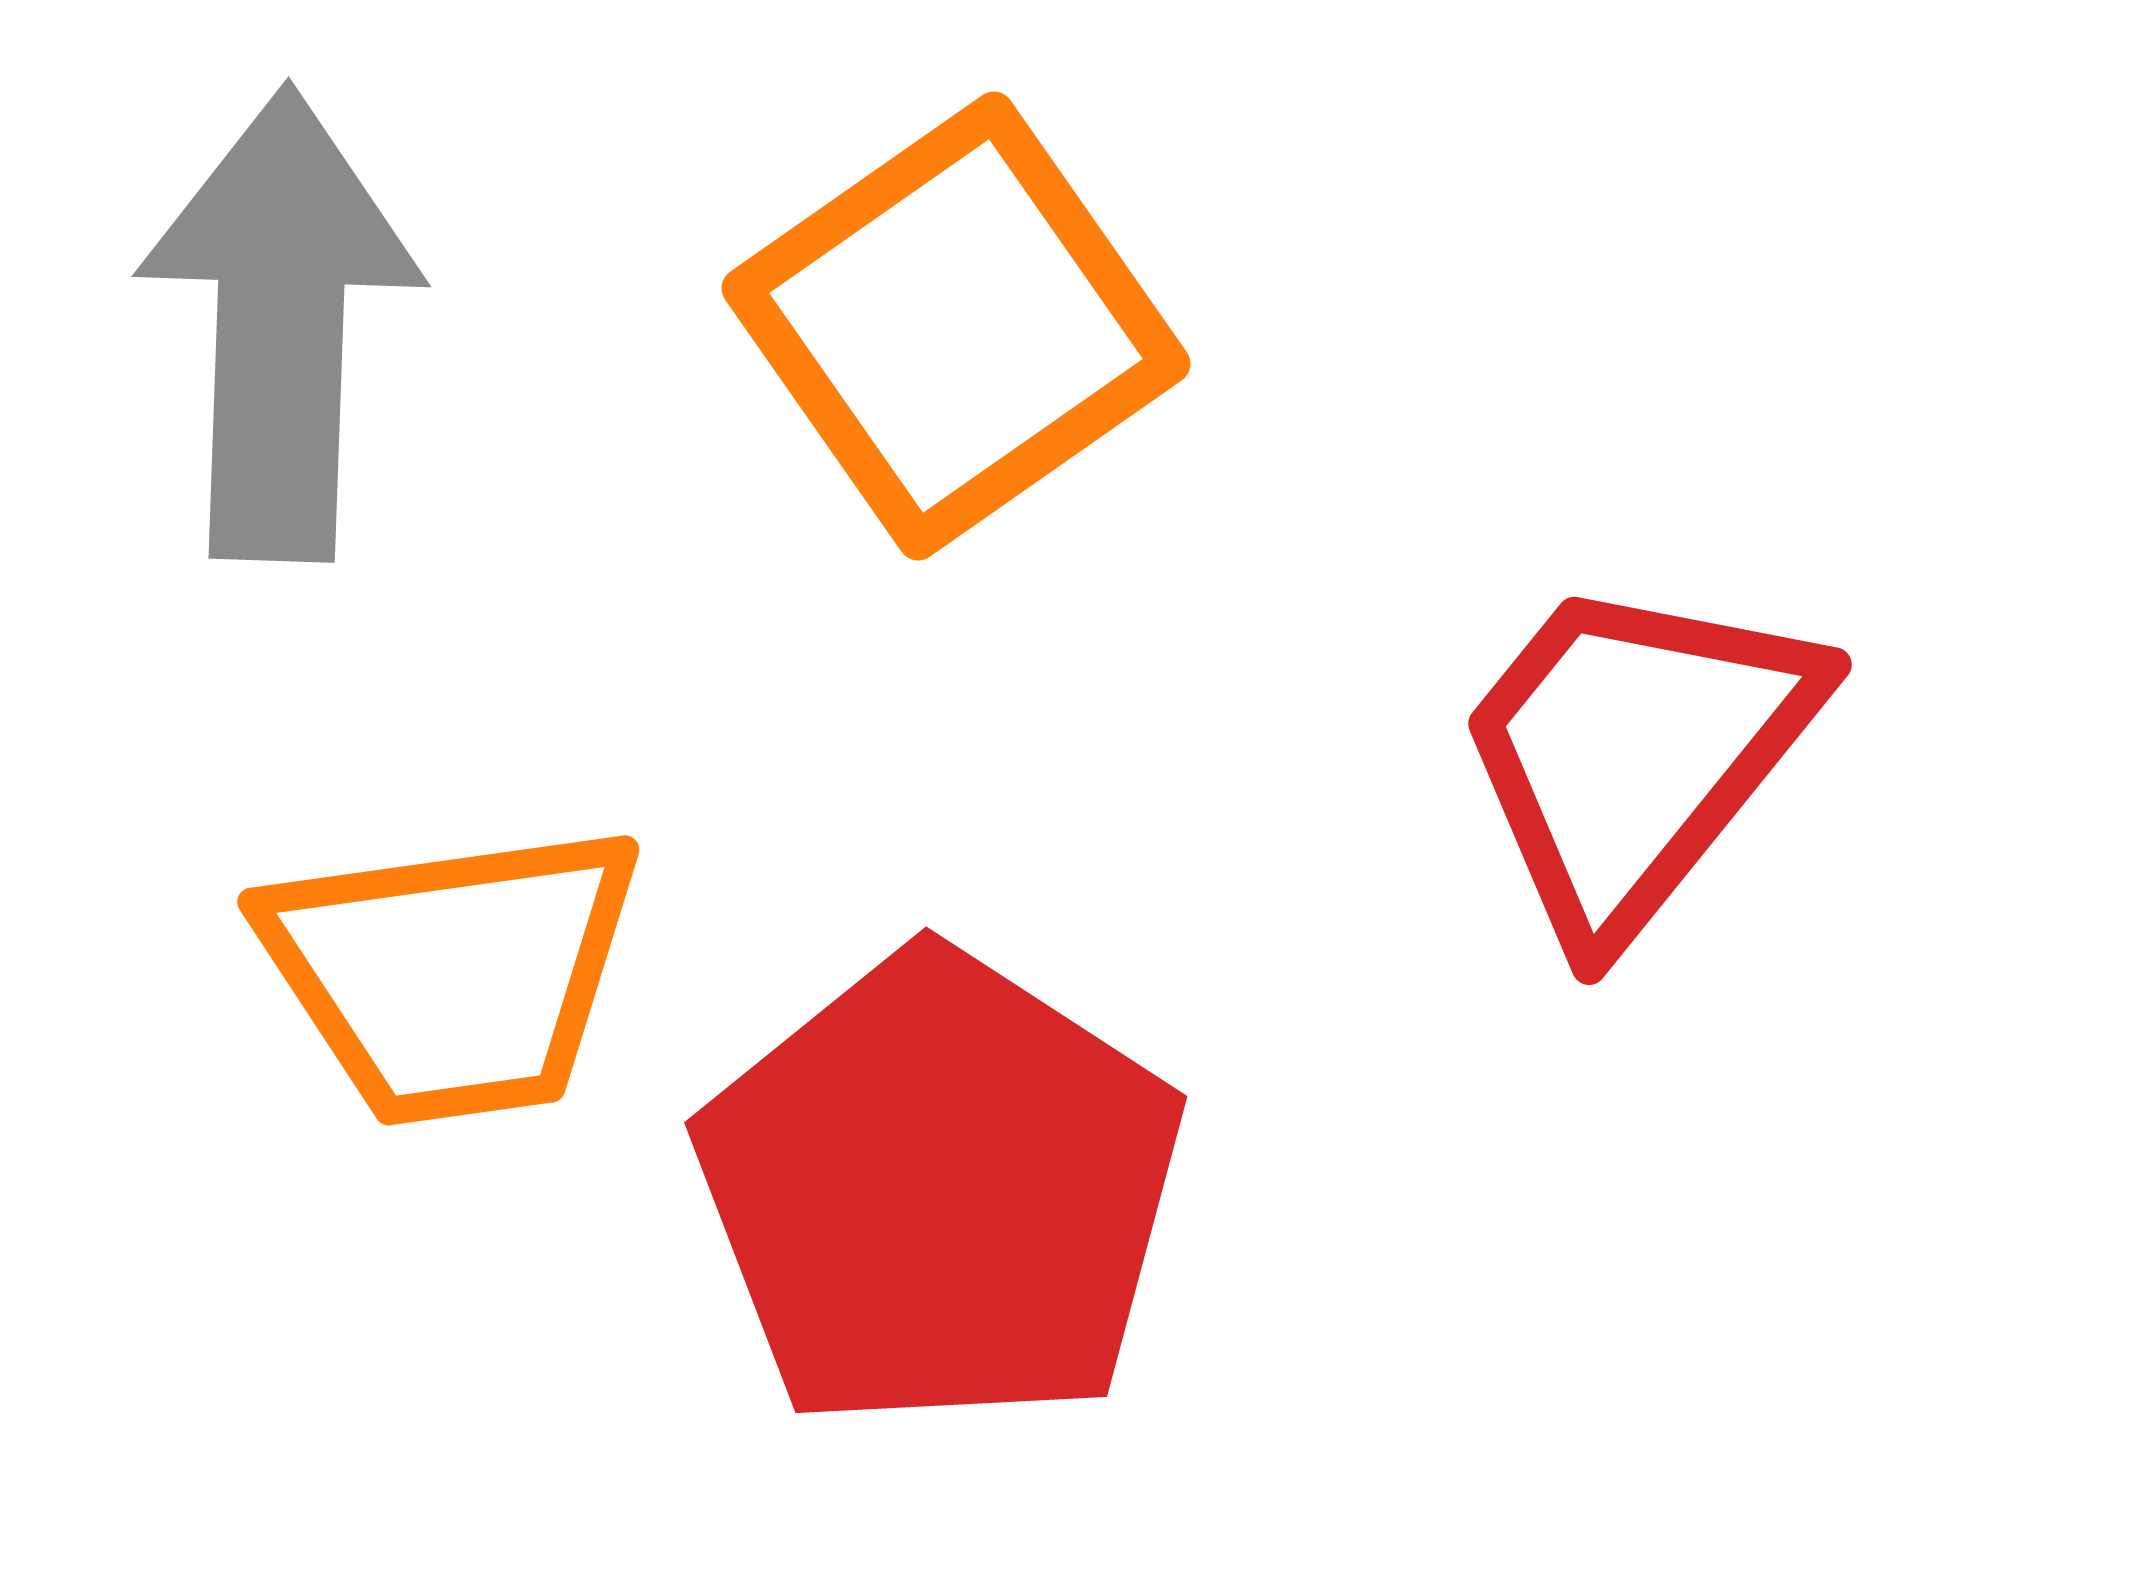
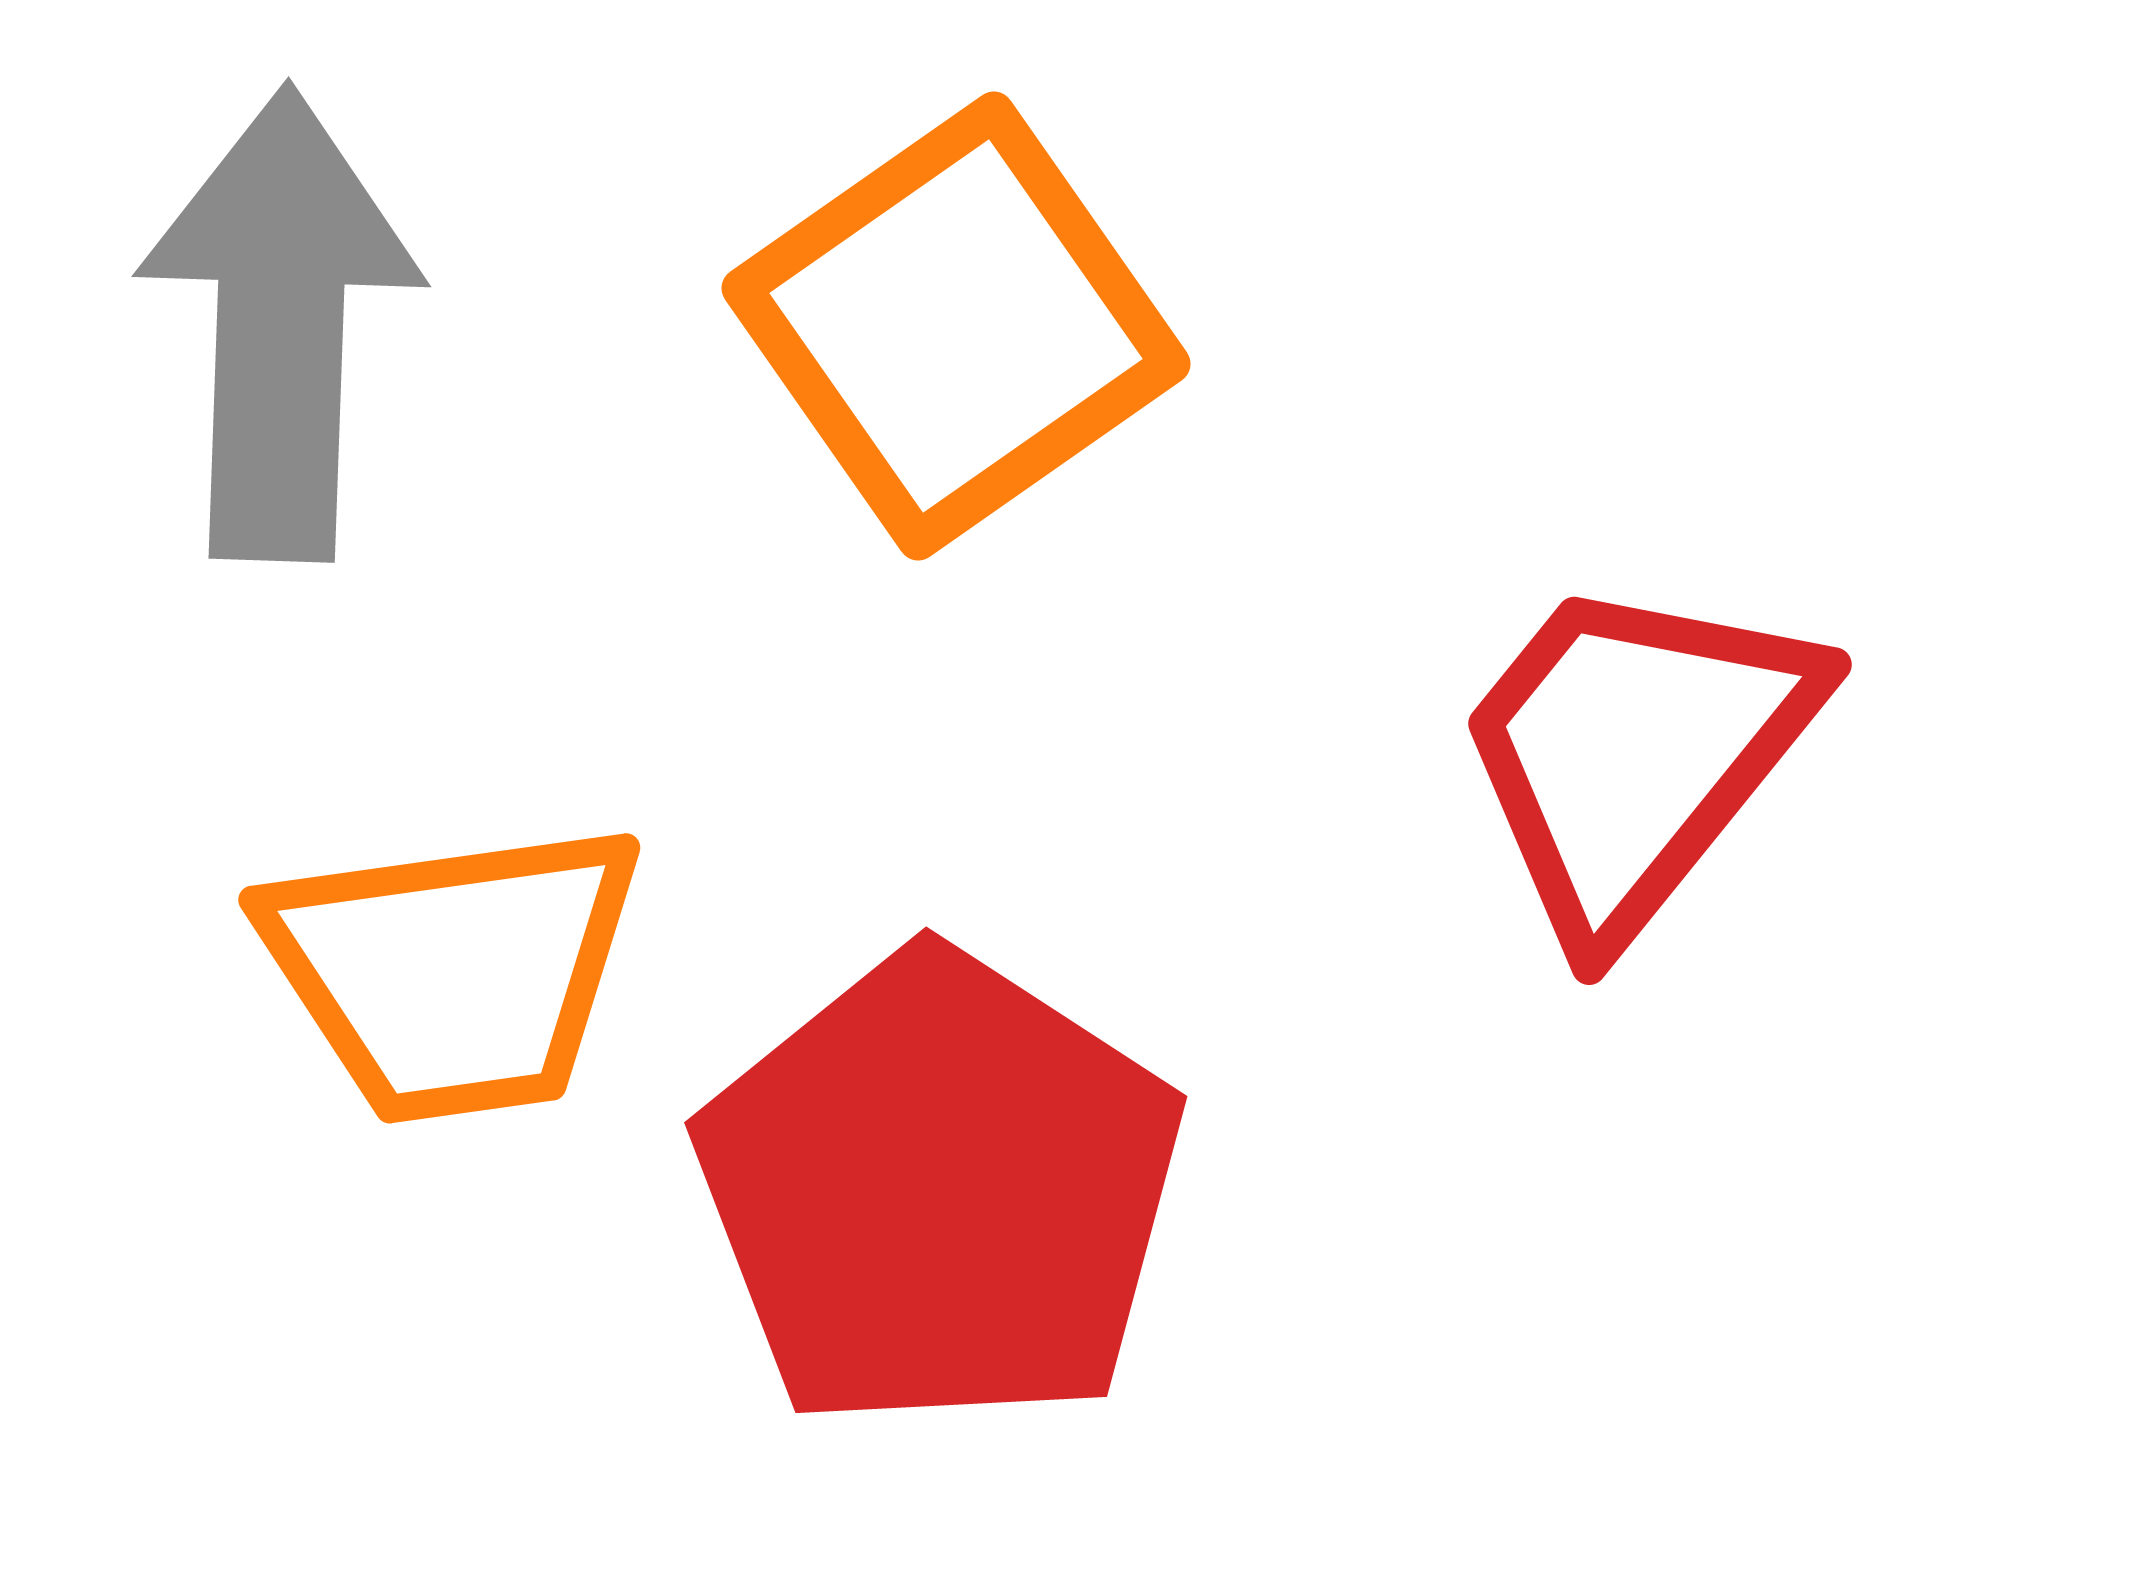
orange trapezoid: moved 1 px right, 2 px up
